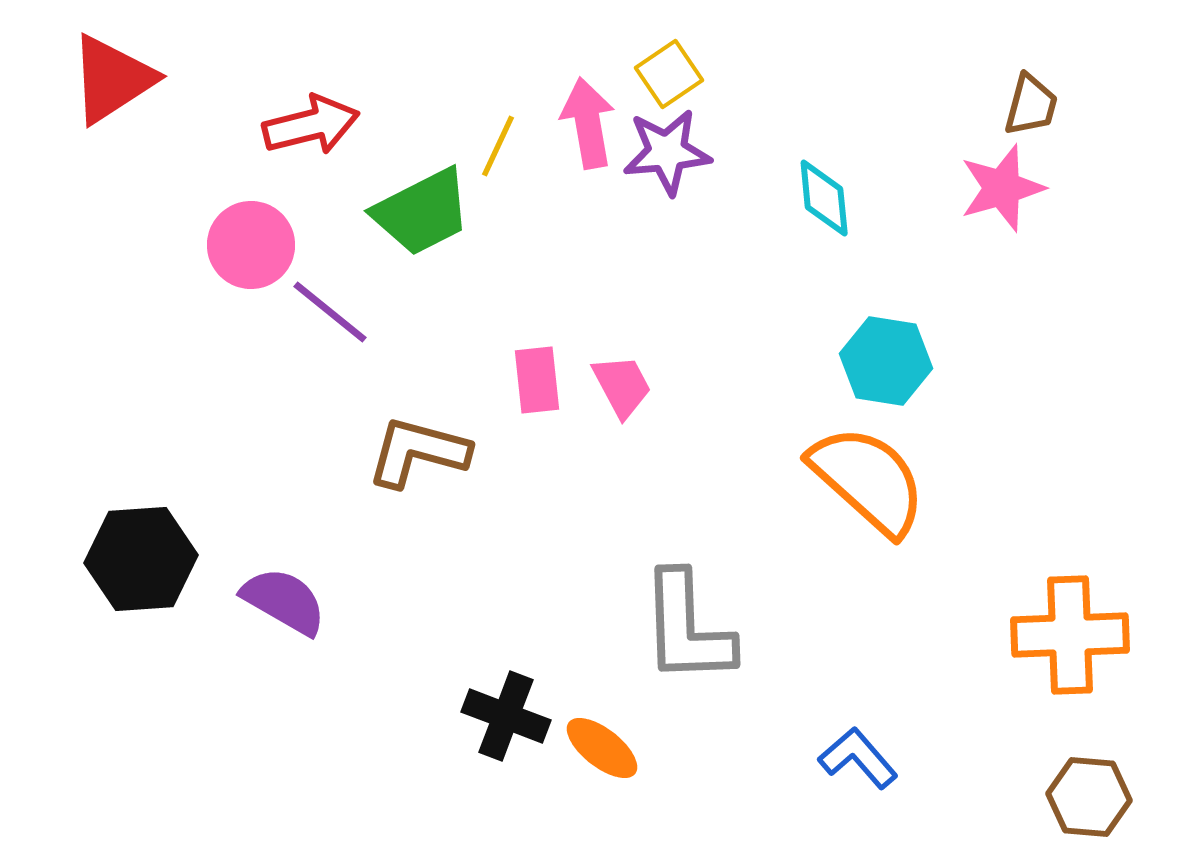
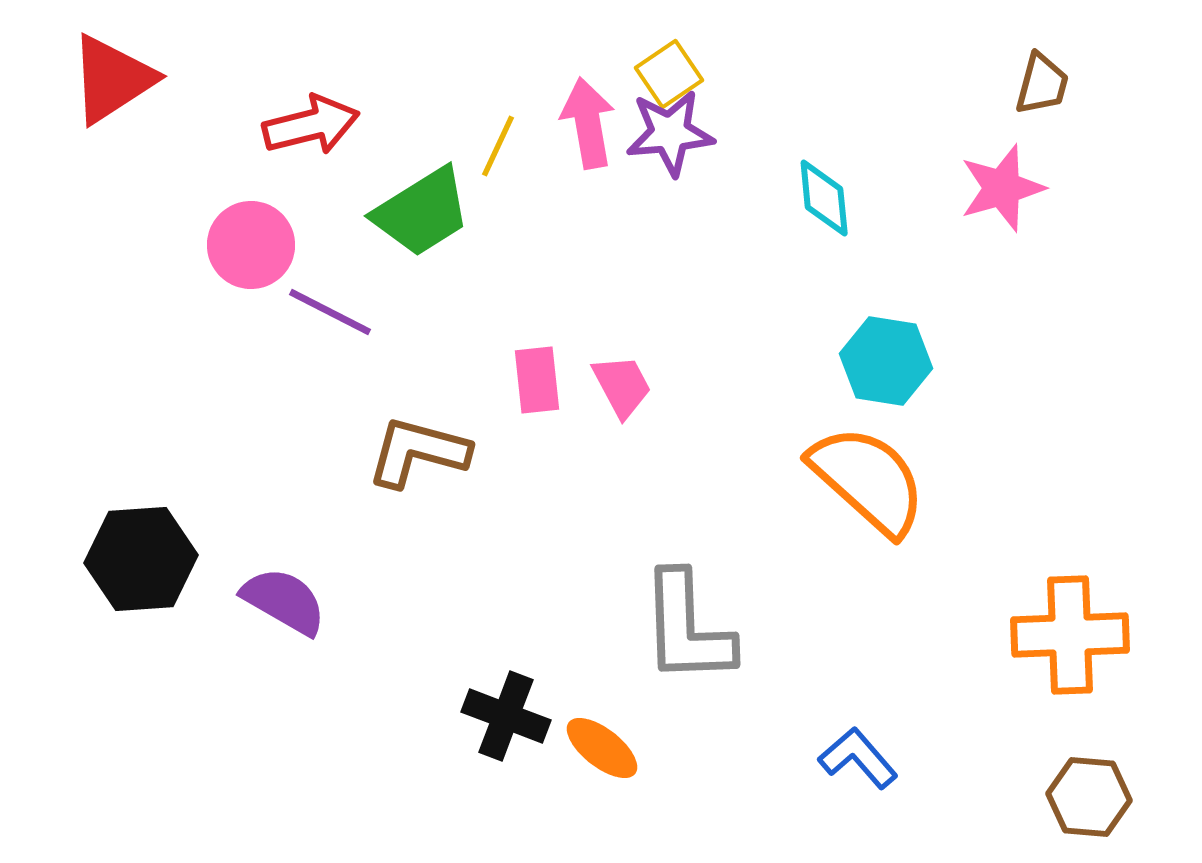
brown trapezoid: moved 11 px right, 21 px up
purple star: moved 3 px right, 19 px up
green trapezoid: rotated 5 degrees counterclockwise
purple line: rotated 12 degrees counterclockwise
